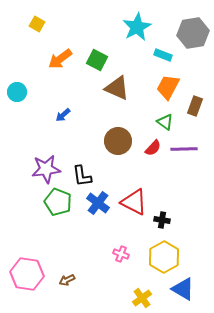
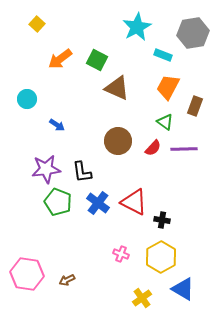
yellow square: rotated 14 degrees clockwise
cyan circle: moved 10 px right, 7 px down
blue arrow: moved 6 px left, 10 px down; rotated 105 degrees counterclockwise
black L-shape: moved 4 px up
yellow hexagon: moved 3 px left
